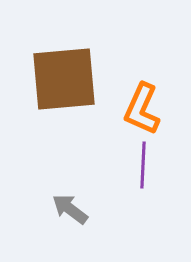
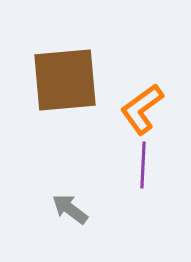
brown square: moved 1 px right, 1 px down
orange L-shape: rotated 30 degrees clockwise
